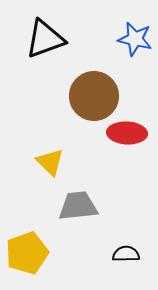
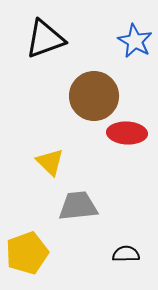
blue star: moved 2 px down; rotated 16 degrees clockwise
